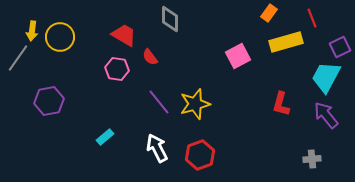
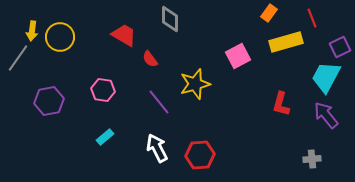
red semicircle: moved 2 px down
pink hexagon: moved 14 px left, 21 px down
yellow star: moved 20 px up
red hexagon: rotated 16 degrees clockwise
